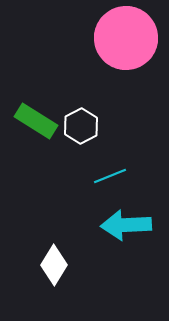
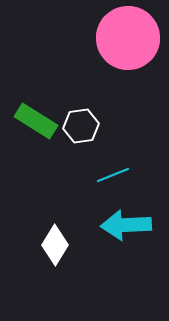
pink circle: moved 2 px right
white hexagon: rotated 20 degrees clockwise
cyan line: moved 3 px right, 1 px up
white diamond: moved 1 px right, 20 px up
